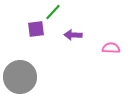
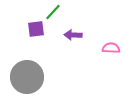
gray circle: moved 7 px right
